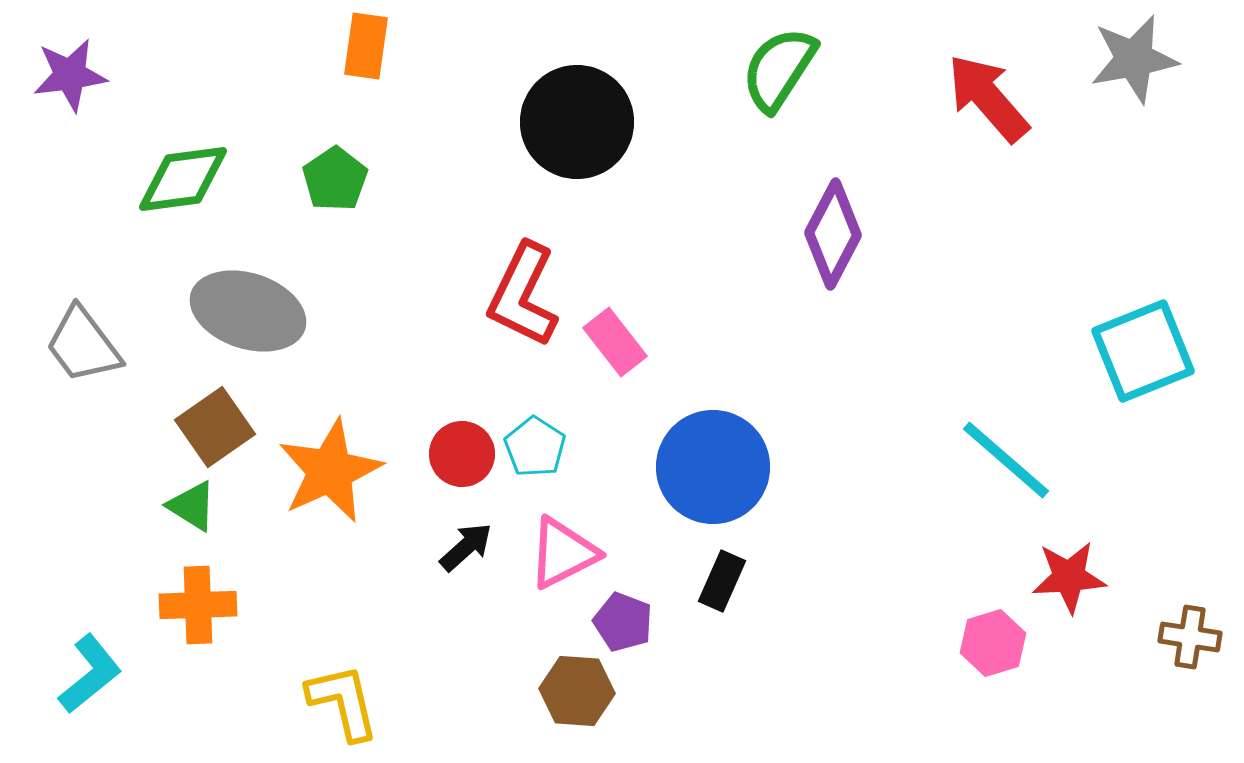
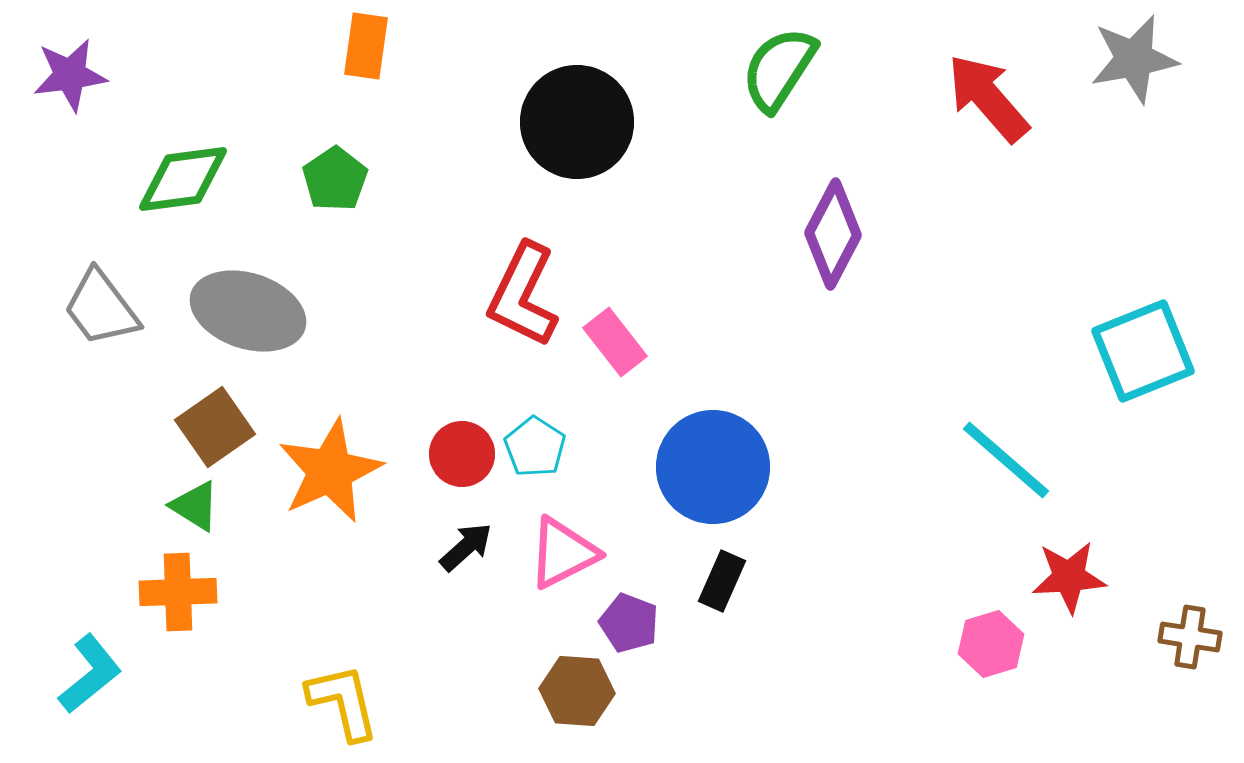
gray trapezoid: moved 18 px right, 37 px up
green triangle: moved 3 px right
orange cross: moved 20 px left, 13 px up
purple pentagon: moved 6 px right, 1 px down
pink hexagon: moved 2 px left, 1 px down
